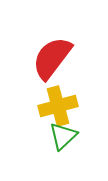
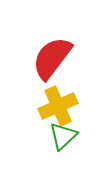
yellow cross: rotated 9 degrees counterclockwise
